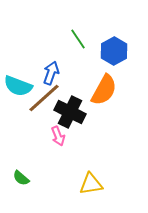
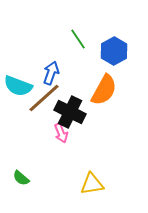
pink arrow: moved 3 px right, 3 px up
yellow triangle: moved 1 px right
